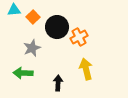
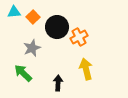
cyan triangle: moved 2 px down
green arrow: rotated 42 degrees clockwise
